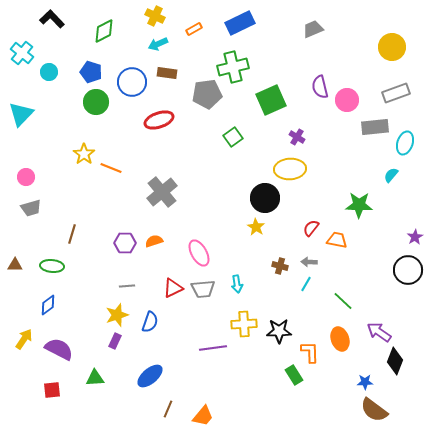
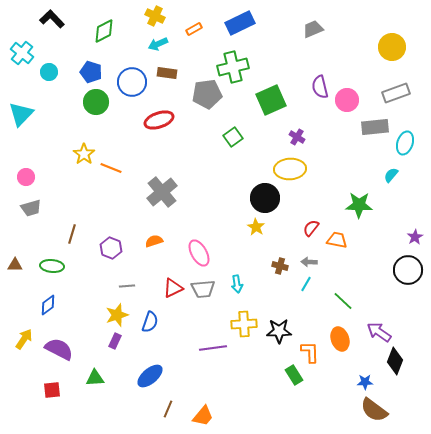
purple hexagon at (125, 243): moved 14 px left, 5 px down; rotated 20 degrees clockwise
